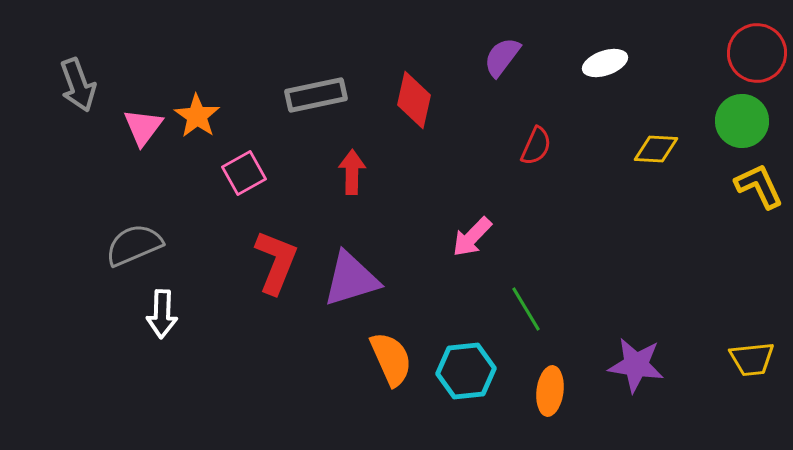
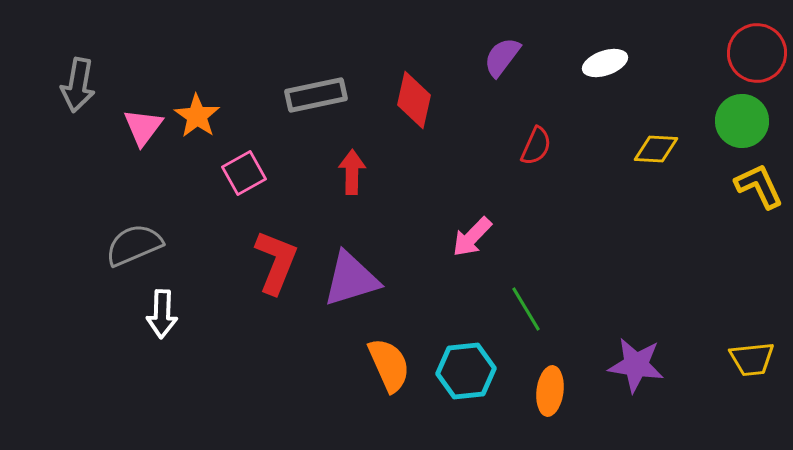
gray arrow: rotated 30 degrees clockwise
orange semicircle: moved 2 px left, 6 px down
